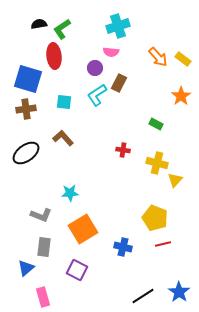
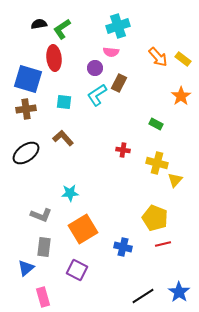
red ellipse: moved 2 px down
